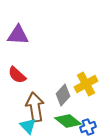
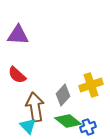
yellow cross: moved 5 px right, 1 px down; rotated 10 degrees clockwise
